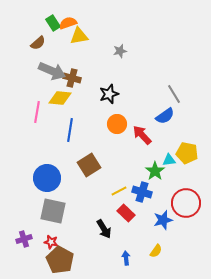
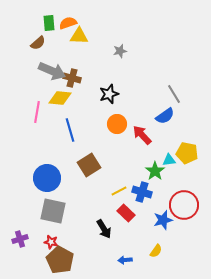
green rectangle: moved 4 px left; rotated 28 degrees clockwise
yellow triangle: rotated 12 degrees clockwise
blue line: rotated 25 degrees counterclockwise
red circle: moved 2 px left, 2 px down
purple cross: moved 4 px left
blue arrow: moved 1 px left, 2 px down; rotated 88 degrees counterclockwise
